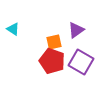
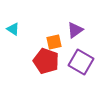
purple triangle: moved 1 px left
red pentagon: moved 6 px left
